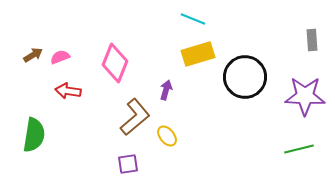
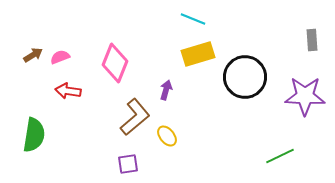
green line: moved 19 px left, 7 px down; rotated 12 degrees counterclockwise
